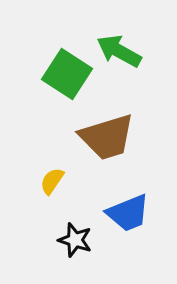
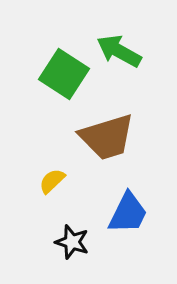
green square: moved 3 px left
yellow semicircle: rotated 12 degrees clockwise
blue trapezoid: rotated 42 degrees counterclockwise
black star: moved 3 px left, 2 px down
